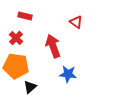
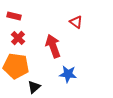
red rectangle: moved 11 px left
red cross: moved 2 px right
black triangle: moved 4 px right
